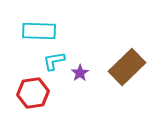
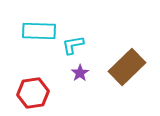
cyan L-shape: moved 19 px right, 16 px up
